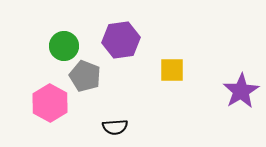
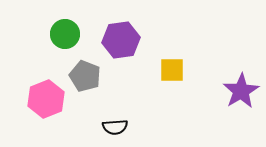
green circle: moved 1 px right, 12 px up
pink hexagon: moved 4 px left, 4 px up; rotated 9 degrees clockwise
